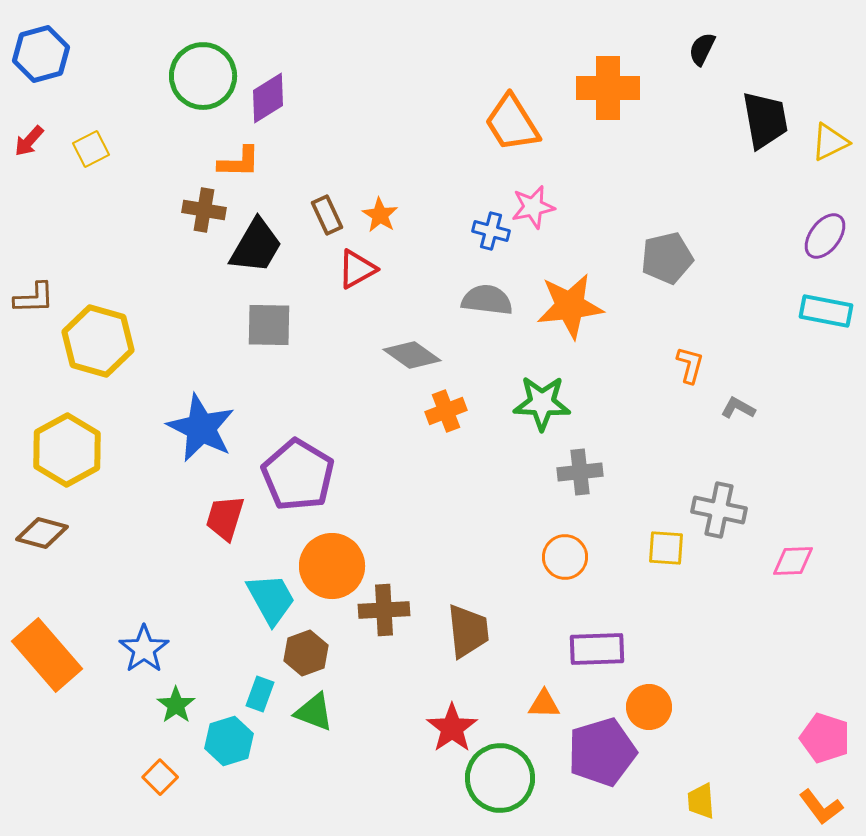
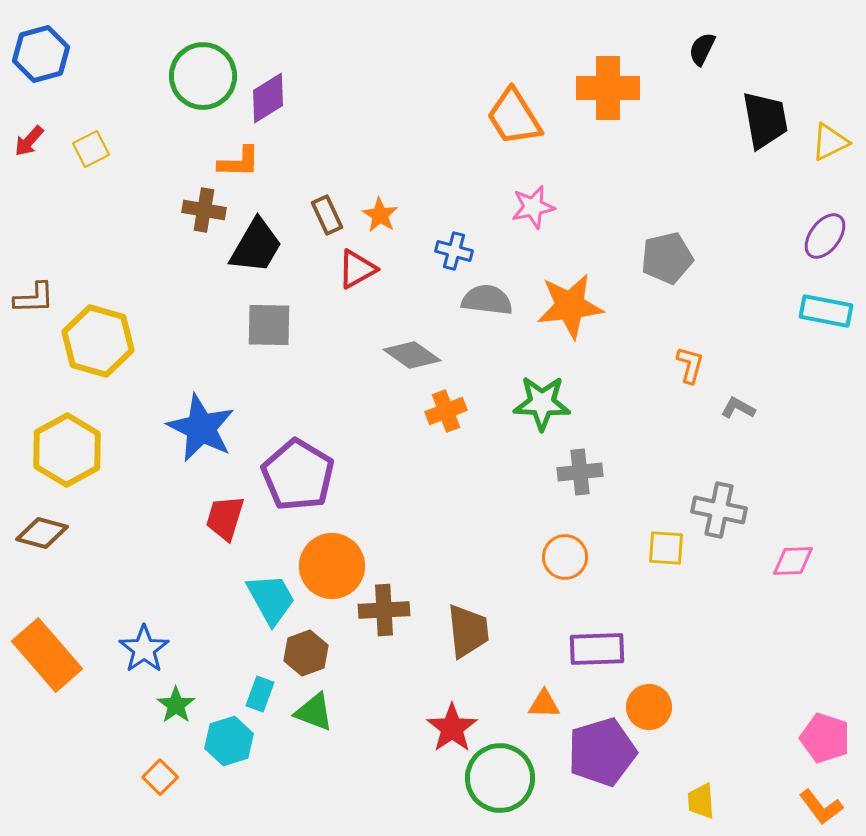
orange trapezoid at (512, 123): moved 2 px right, 6 px up
blue cross at (491, 231): moved 37 px left, 20 px down
